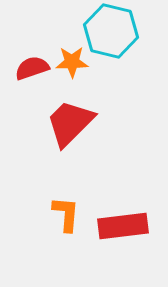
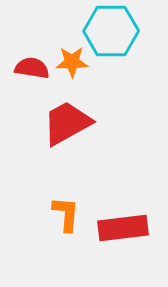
cyan hexagon: rotated 14 degrees counterclockwise
red semicircle: rotated 28 degrees clockwise
red trapezoid: moved 3 px left; rotated 16 degrees clockwise
red rectangle: moved 2 px down
